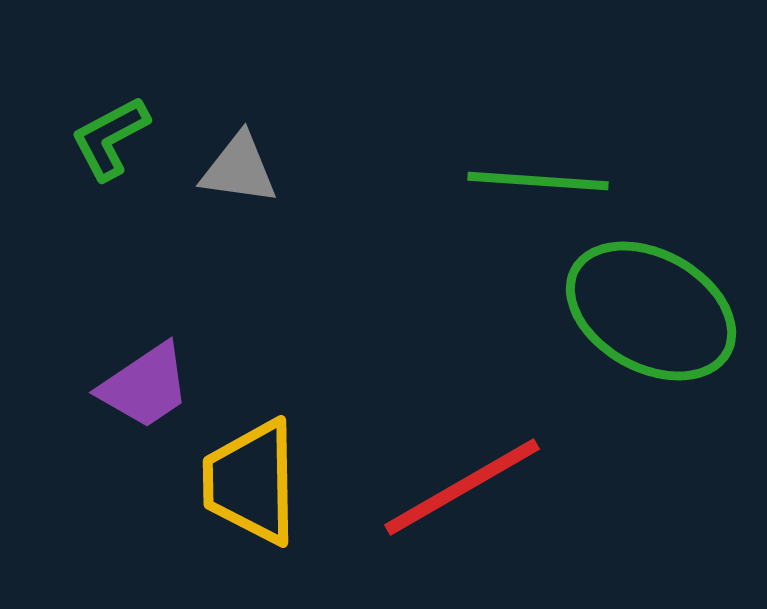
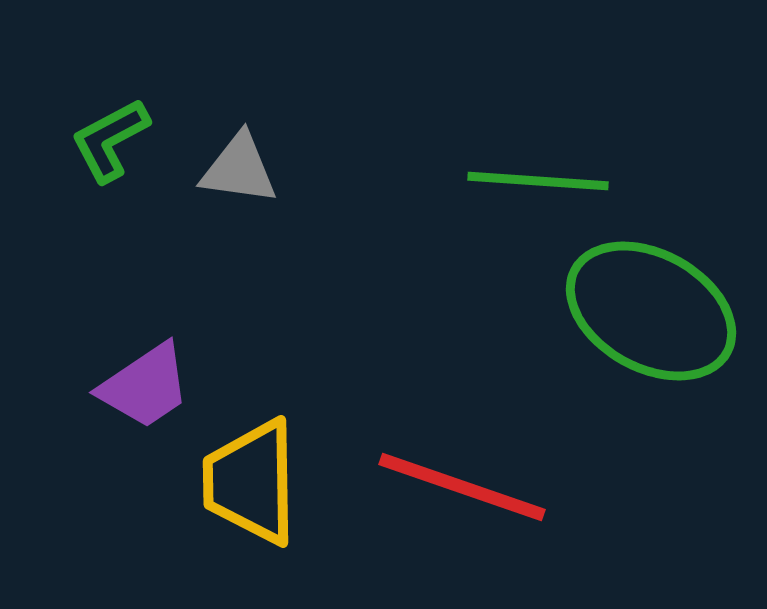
green L-shape: moved 2 px down
red line: rotated 49 degrees clockwise
